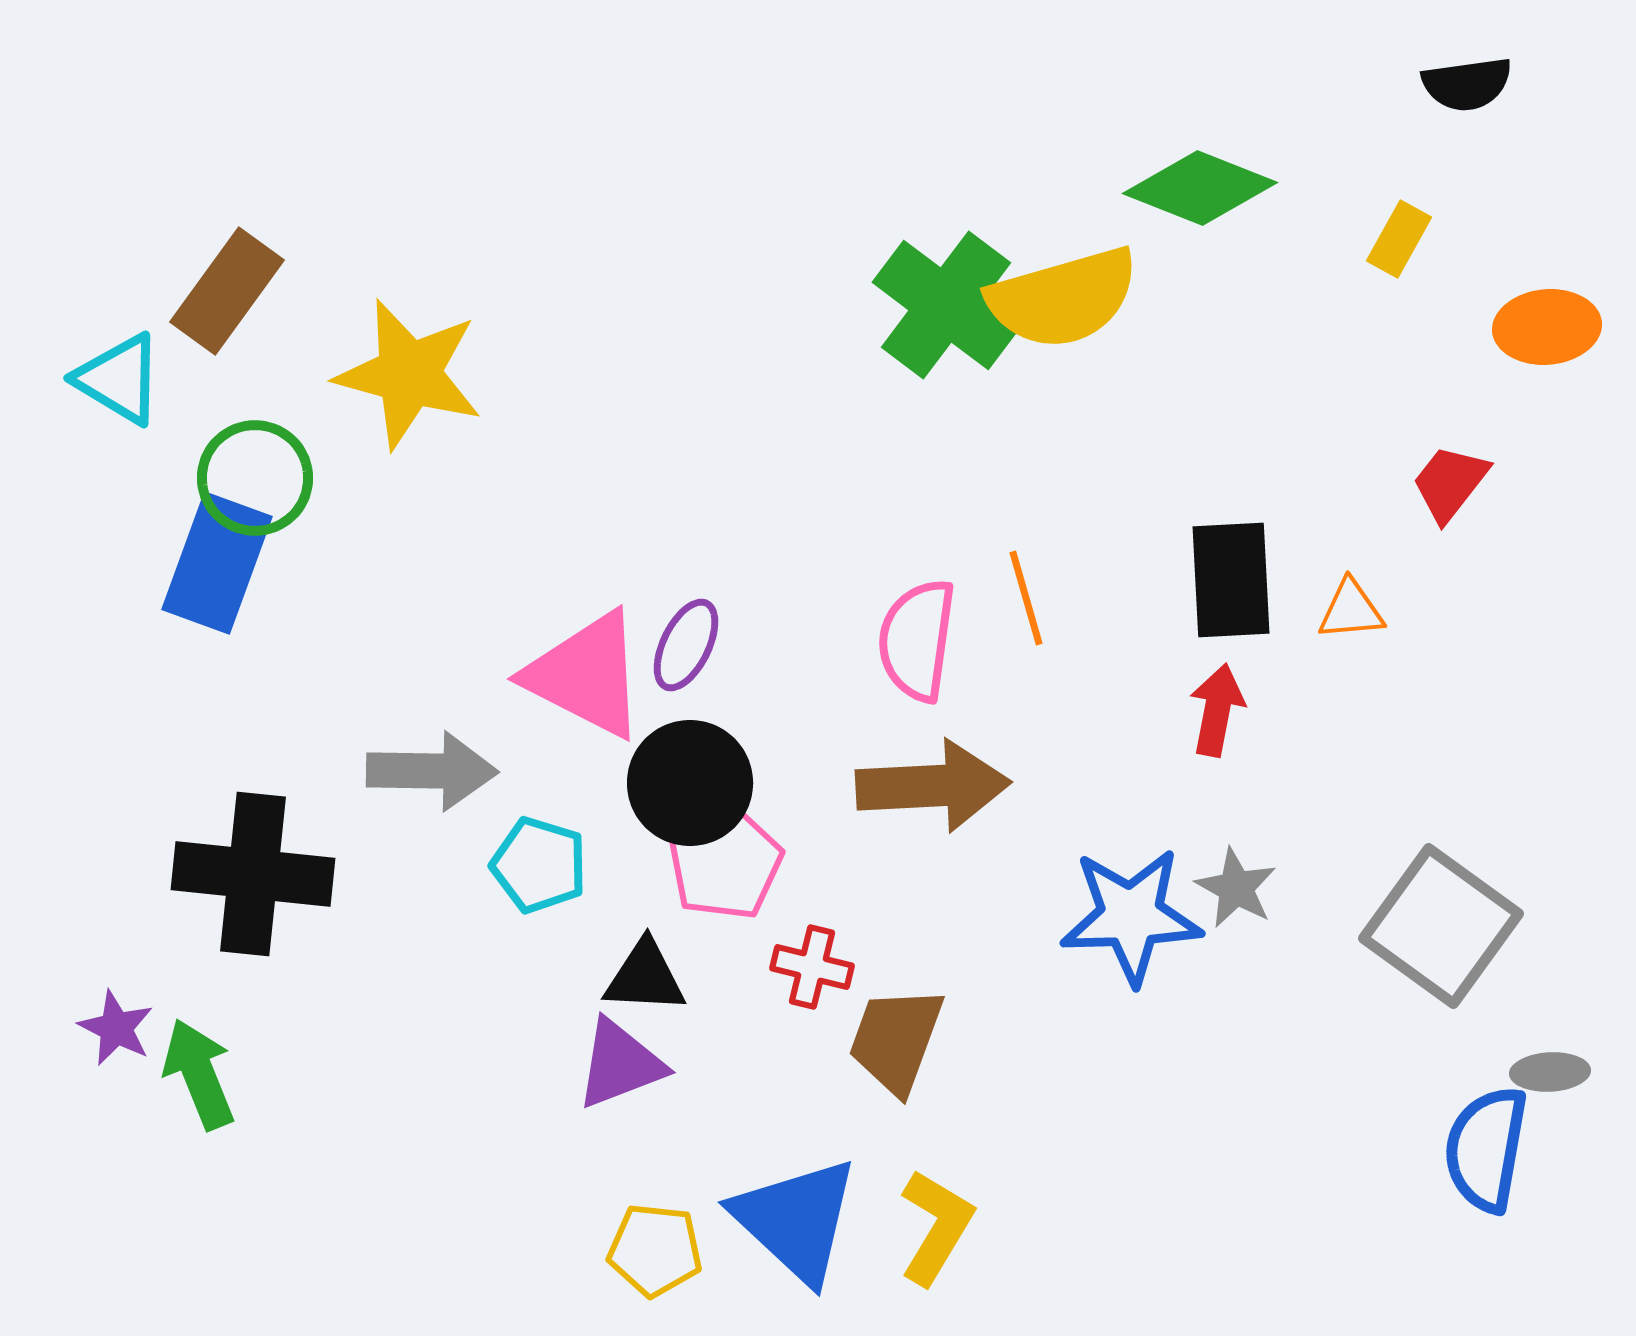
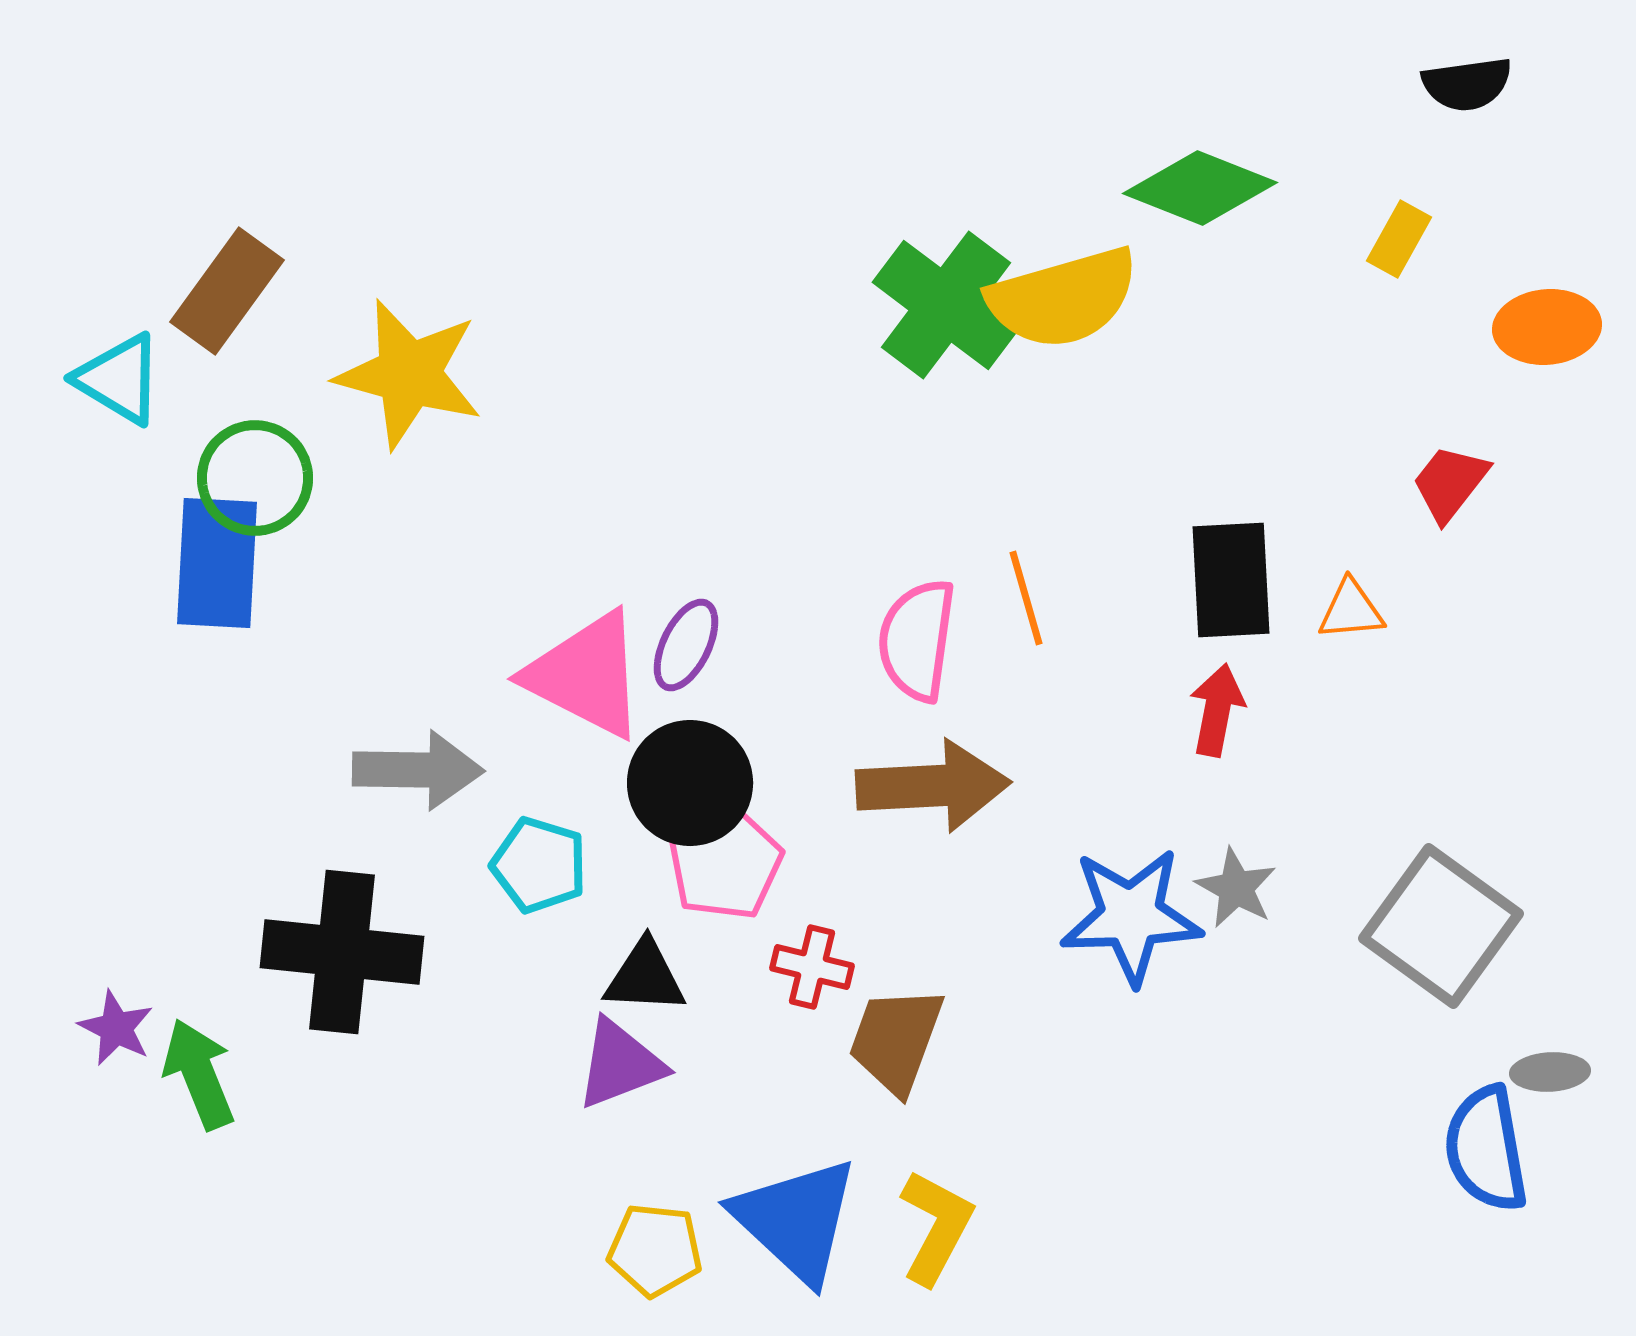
blue rectangle: rotated 17 degrees counterclockwise
gray arrow: moved 14 px left, 1 px up
black cross: moved 89 px right, 78 px down
blue semicircle: rotated 20 degrees counterclockwise
yellow L-shape: rotated 3 degrees counterclockwise
